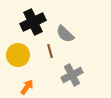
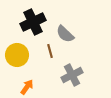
yellow circle: moved 1 px left
